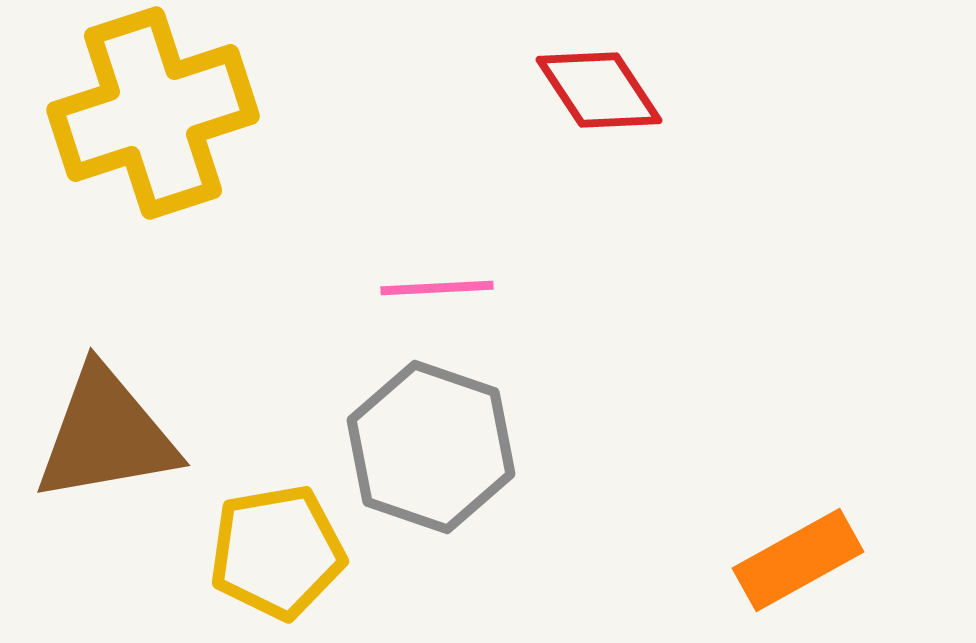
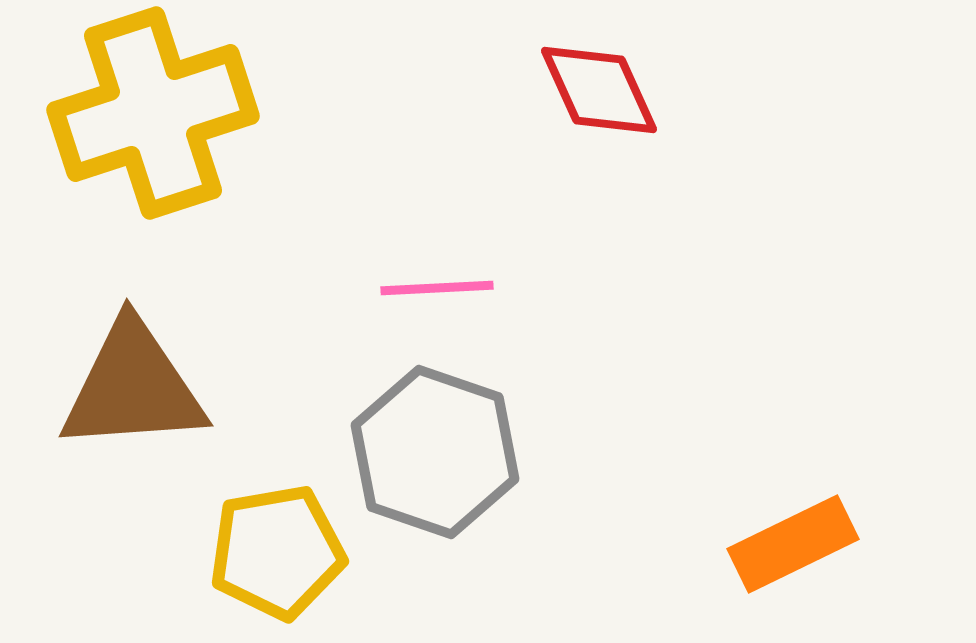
red diamond: rotated 9 degrees clockwise
brown triangle: moved 27 px right, 48 px up; rotated 6 degrees clockwise
gray hexagon: moved 4 px right, 5 px down
orange rectangle: moved 5 px left, 16 px up; rotated 3 degrees clockwise
